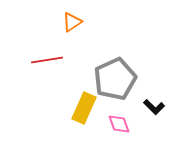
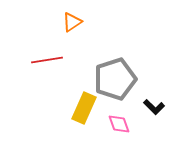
gray pentagon: rotated 6 degrees clockwise
